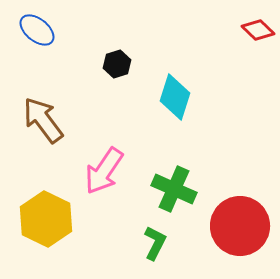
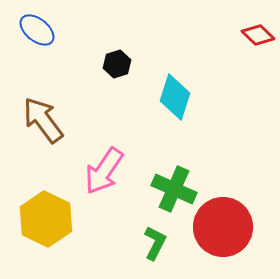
red diamond: moved 5 px down
red circle: moved 17 px left, 1 px down
